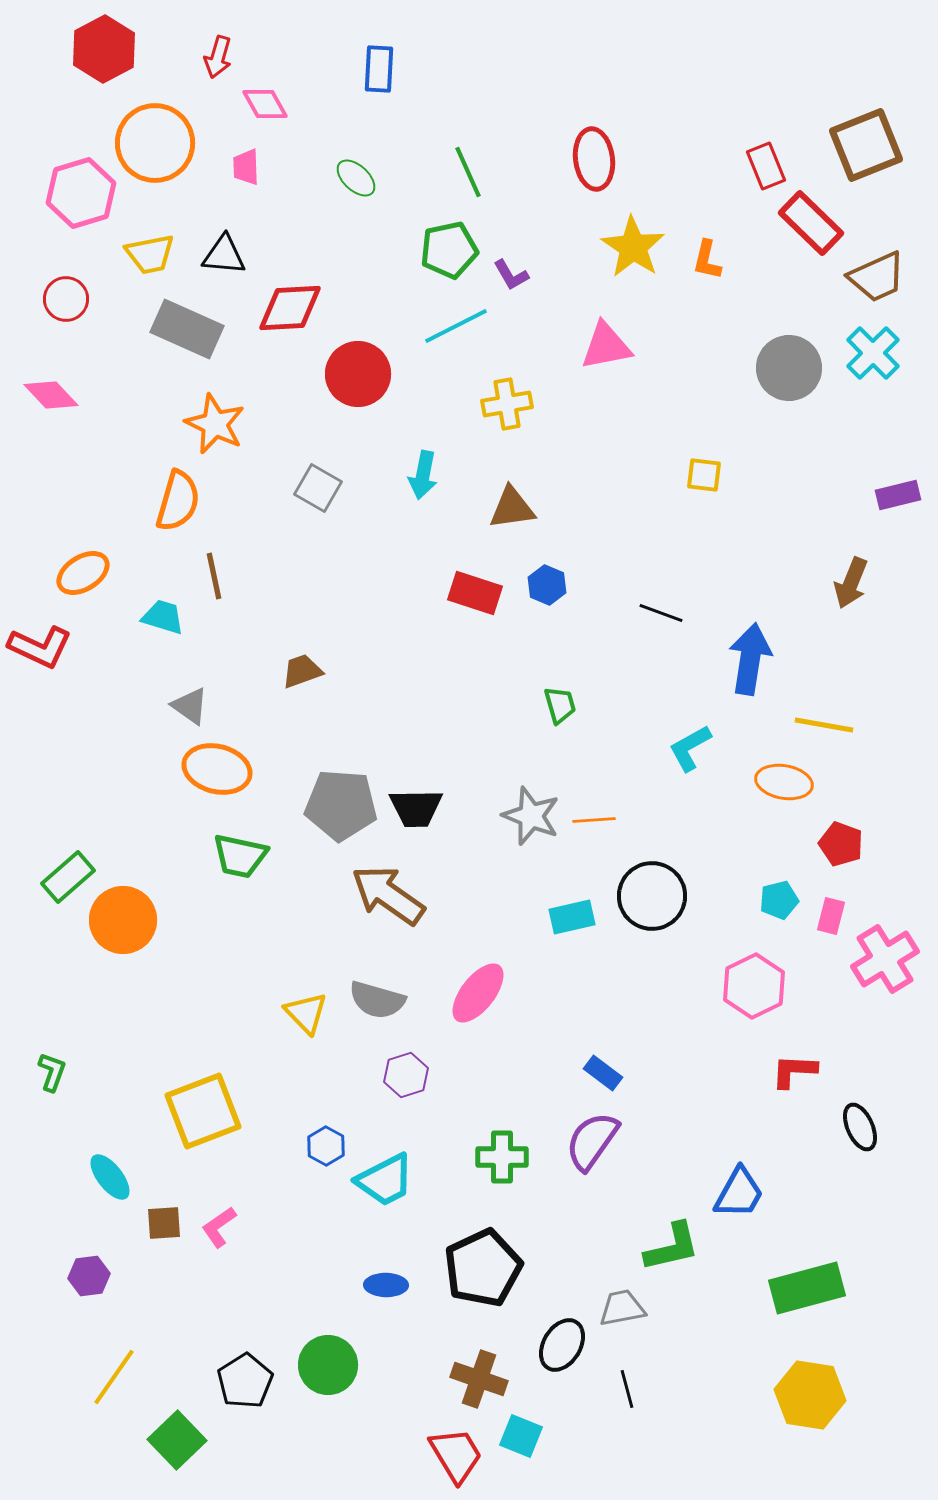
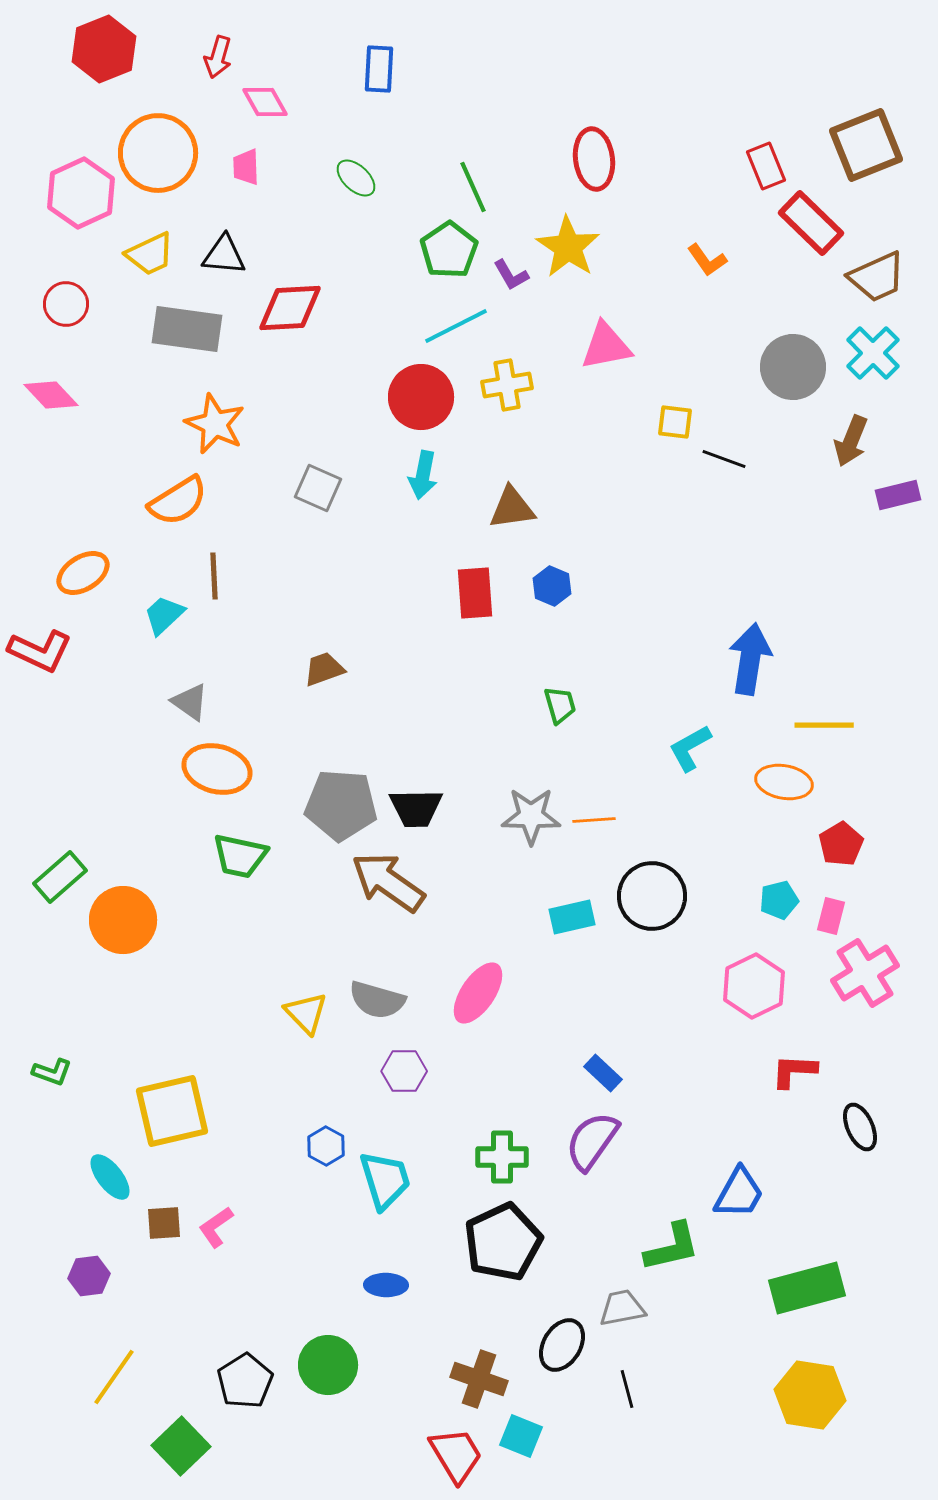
red hexagon at (104, 49): rotated 6 degrees clockwise
pink diamond at (265, 104): moved 2 px up
orange circle at (155, 143): moved 3 px right, 10 px down
green line at (468, 172): moved 5 px right, 15 px down
pink hexagon at (81, 193): rotated 8 degrees counterclockwise
yellow star at (633, 247): moved 65 px left
green pentagon at (449, 250): rotated 22 degrees counterclockwise
yellow trapezoid at (150, 254): rotated 14 degrees counterclockwise
orange L-shape at (707, 260): rotated 48 degrees counterclockwise
red circle at (66, 299): moved 5 px down
gray rectangle at (187, 329): rotated 16 degrees counterclockwise
gray circle at (789, 368): moved 4 px right, 1 px up
red circle at (358, 374): moved 63 px right, 23 px down
yellow cross at (507, 404): moved 19 px up
yellow square at (704, 475): moved 29 px left, 53 px up
gray square at (318, 488): rotated 6 degrees counterclockwise
orange semicircle at (178, 501): rotated 42 degrees clockwise
brown line at (214, 576): rotated 9 degrees clockwise
brown arrow at (851, 583): moved 142 px up
blue hexagon at (547, 585): moved 5 px right, 1 px down
red rectangle at (475, 593): rotated 68 degrees clockwise
black line at (661, 613): moved 63 px right, 154 px up
cyan trapezoid at (163, 617): moved 1 px right, 2 px up; rotated 60 degrees counterclockwise
red L-shape at (40, 647): moved 4 px down
brown trapezoid at (302, 671): moved 22 px right, 2 px up
gray triangle at (190, 706): moved 4 px up
yellow line at (824, 725): rotated 10 degrees counterclockwise
gray star at (531, 816): rotated 20 degrees counterclockwise
red pentagon at (841, 844): rotated 21 degrees clockwise
green rectangle at (68, 877): moved 8 px left
brown arrow at (388, 895): moved 13 px up
pink cross at (885, 959): moved 20 px left, 14 px down
pink ellipse at (478, 993): rotated 4 degrees counterclockwise
green L-shape at (52, 1072): rotated 90 degrees clockwise
blue rectangle at (603, 1073): rotated 6 degrees clockwise
purple hexagon at (406, 1075): moved 2 px left, 4 px up; rotated 18 degrees clockwise
yellow square at (203, 1111): moved 31 px left; rotated 8 degrees clockwise
cyan trapezoid at (385, 1180): rotated 80 degrees counterclockwise
pink L-shape at (219, 1227): moved 3 px left
black pentagon at (483, 1268): moved 20 px right, 26 px up
green square at (177, 1440): moved 4 px right, 6 px down
